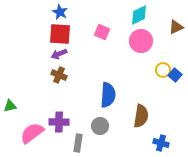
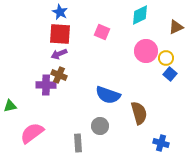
cyan diamond: moved 1 px right
pink circle: moved 5 px right, 10 px down
yellow circle: moved 3 px right, 12 px up
blue square: moved 5 px left, 1 px up
blue semicircle: rotated 105 degrees clockwise
brown semicircle: moved 2 px left, 3 px up; rotated 25 degrees counterclockwise
purple cross: moved 13 px left, 37 px up
gray rectangle: rotated 12 degrees counterclockwise
